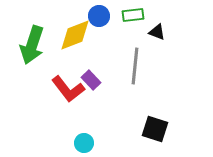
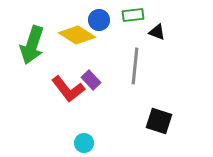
blue circle: moved 4 px down
yellow diamond: moved 2 px right; rotated 54 degrees clockwise
black square: moved 4 px right, 8 px up
